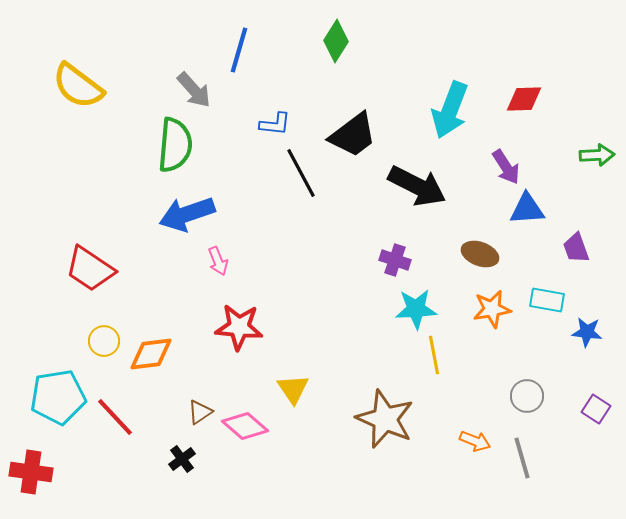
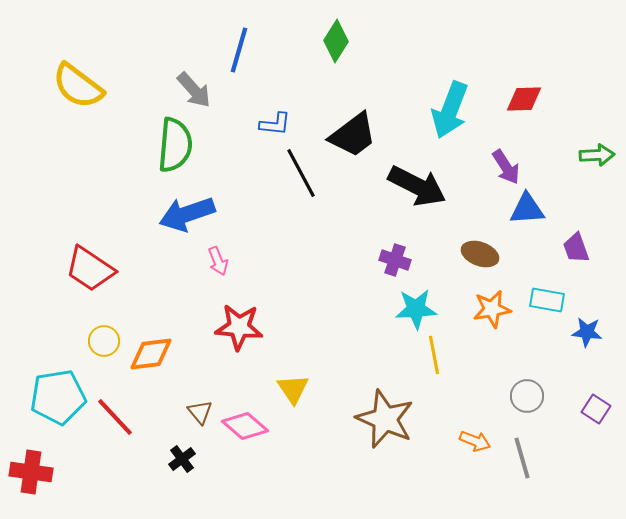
brown triangle: rotated 36 degrees counterclockwise
